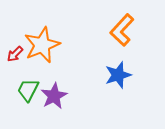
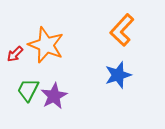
orange star: moved 4 px right; rotated 27 degrees counterclockwise
